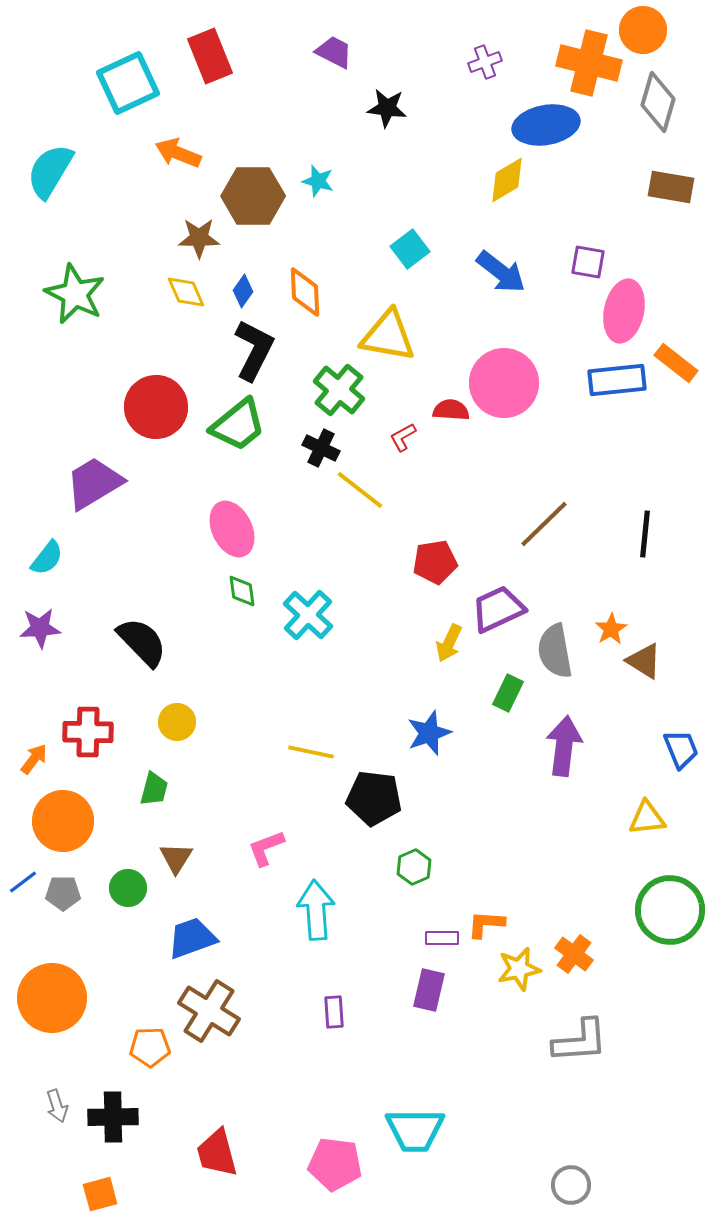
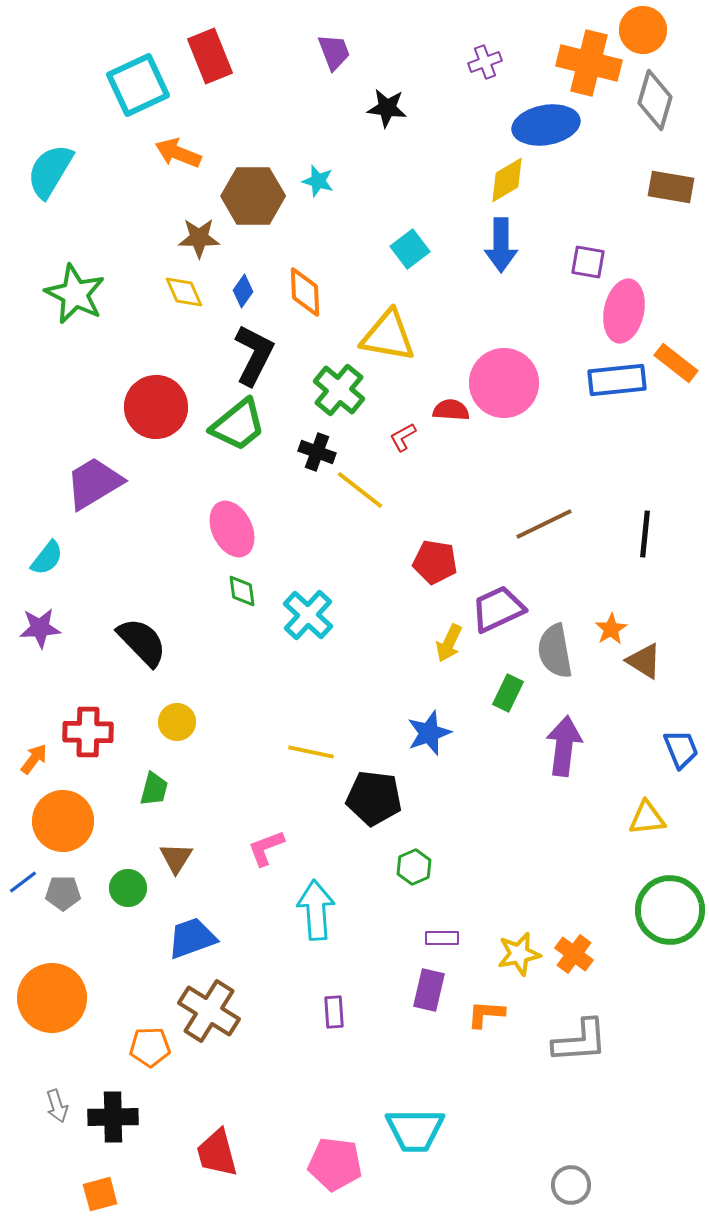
purple trapezoid at (334, 52): rotated 42 degrees clockwise
cyan square at (128, 83): moved 10 px right, 2 px down
gray diamond at (658, 102): moved 3 px left, 2 px up
blue arrow at (501, 272): moved 27 px up; rotated 52 degrees clockwise
yellow diamond at (186, 292): moved 2 px left
black L-shape at (254, 350): moved 5 px down
black cross at (321, 448): moved 4 px left, 4 px down; rotated 6 degrees counterclockwise
brown line at (544, 524): rotated 18 degrees clockwise
red pentagon at (435, 562): rotated 18 degrees clockwise
orange L-shape at (486, 924): moved 90 px down
yellow star at (519, 969): moved 15 px up
